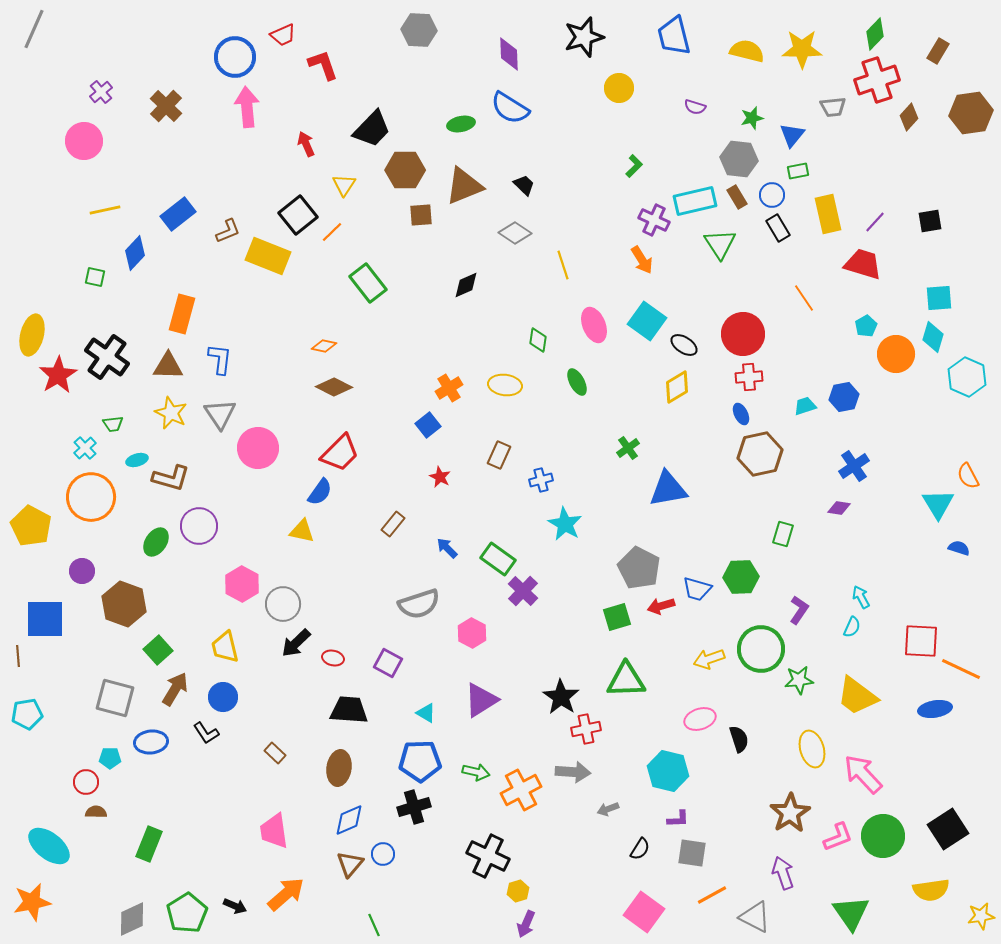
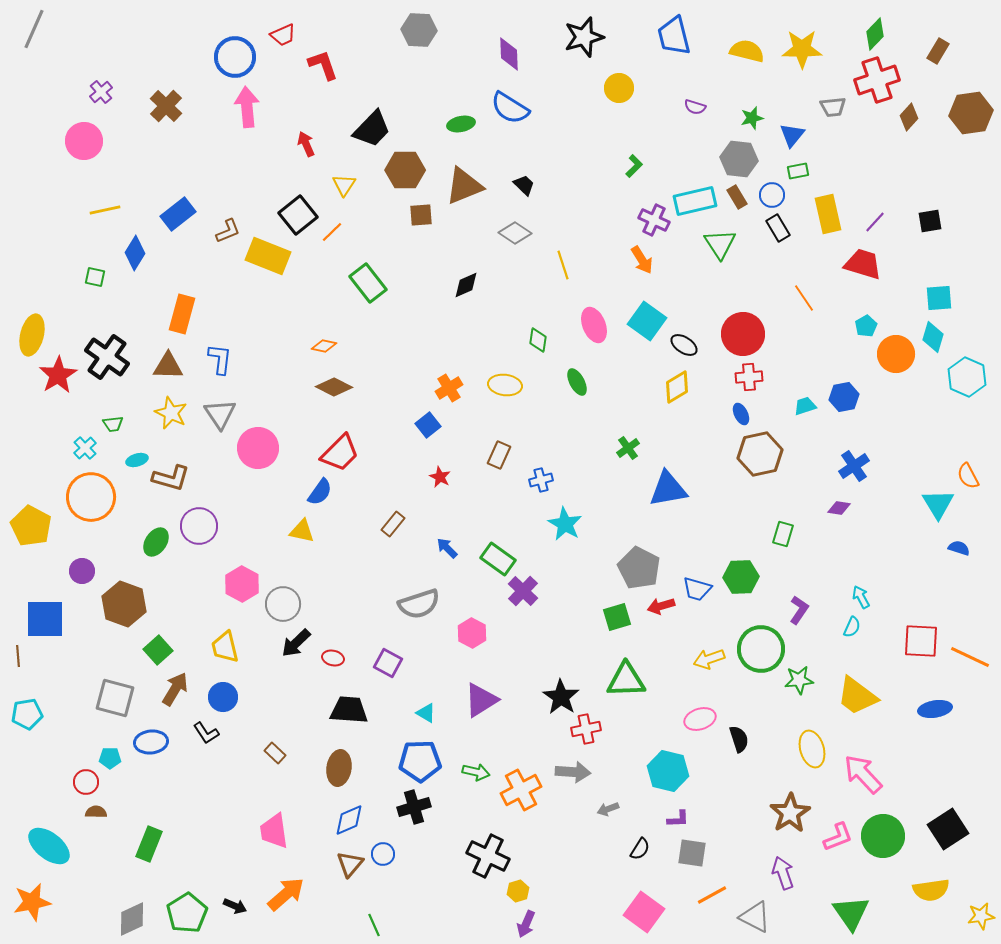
blue diamond at (135, 253): rotated 12 degrees counterclockwise
orange line at (961, 669): moved 9 px right, 12 px up
